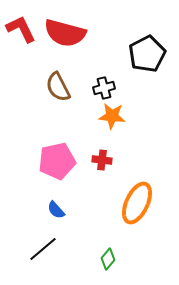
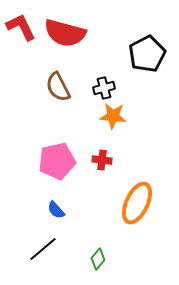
red L-shape: moved 2 px up
orange star: moved 1 px right
green diamond: moved 10 px left
